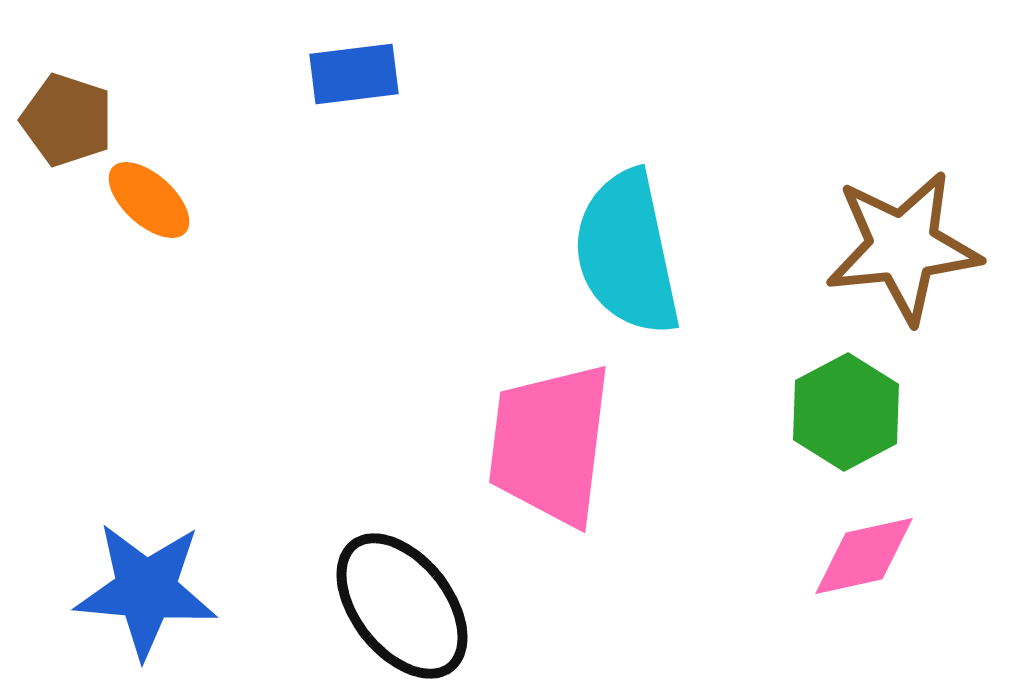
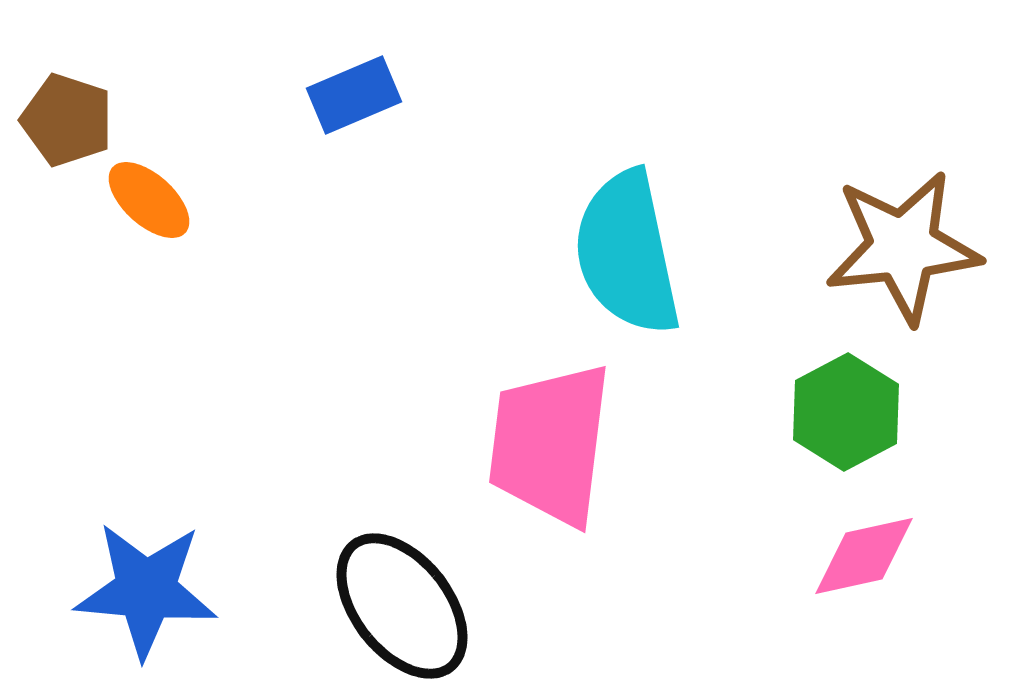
blue rectangle: moved 21 px down; rotated 16 degrees counterclockwise
